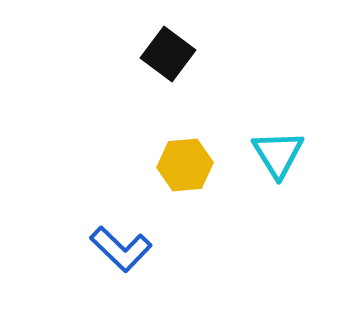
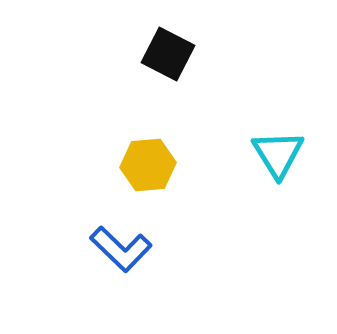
black square: rotated 10 degrees counterclockwise
yellow hexagon: moved 37 px left
